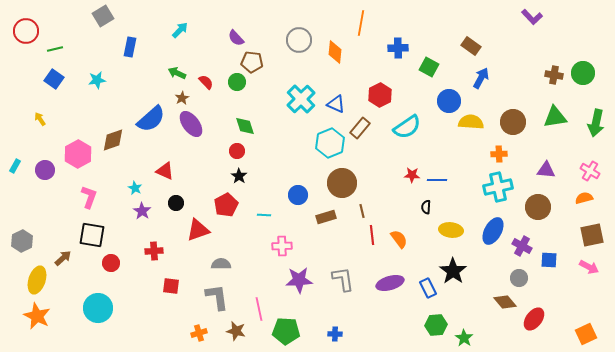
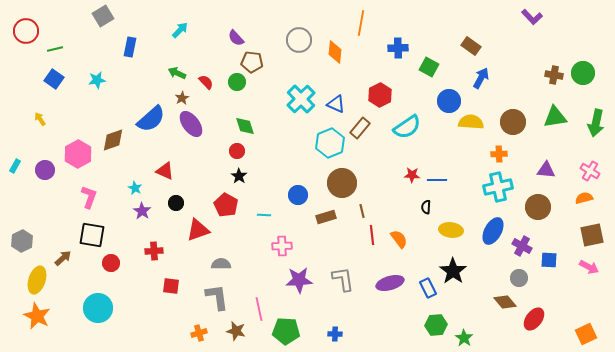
red pentagon at (226, 205): rotated 15 degrees counterclockwise
